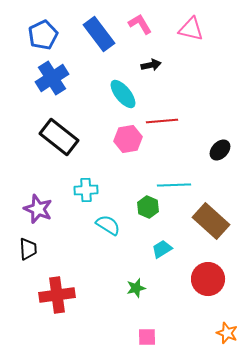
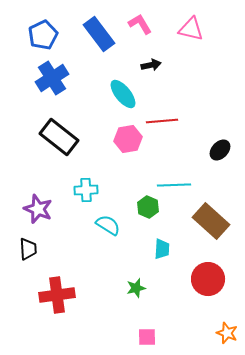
cyan trapezoid: rotated 125 degrees clockwise
